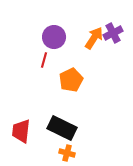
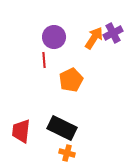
red line: rotated 21 degrees counterclockwise
